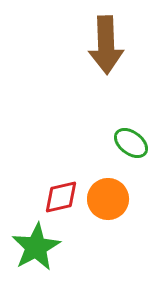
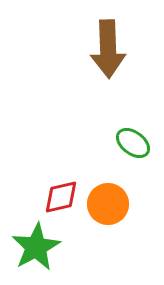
brown arrow: moved 2 px right, 4 px down
green ellipse: moved 2 px right
orange circle: moved 5 px down
